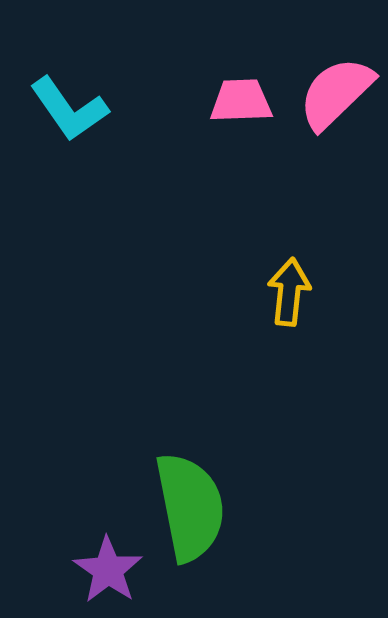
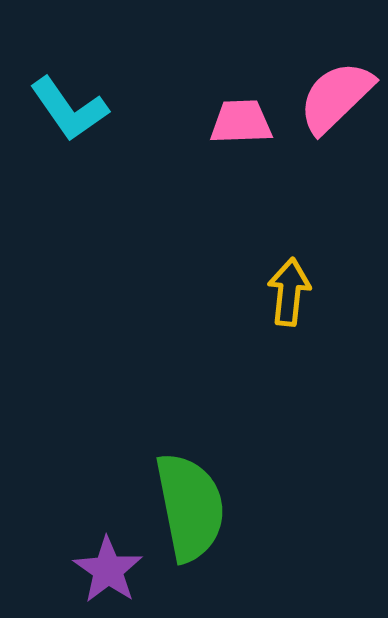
pink semicircle: moved 4 px down
pink trapezoid: moved 21 px down
